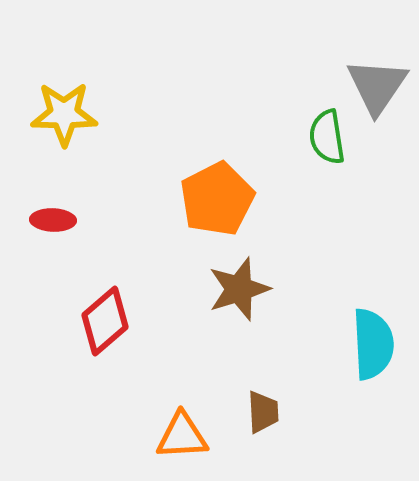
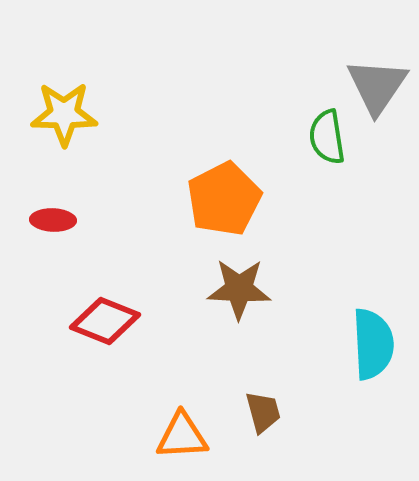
orange pentagon: moved 7 px right
brown star: rotated 20 degrees clockwise
red diamond: rotated 62 degrees clockwise
brown trapezoid: rotated 12 degrees counterclockwise
